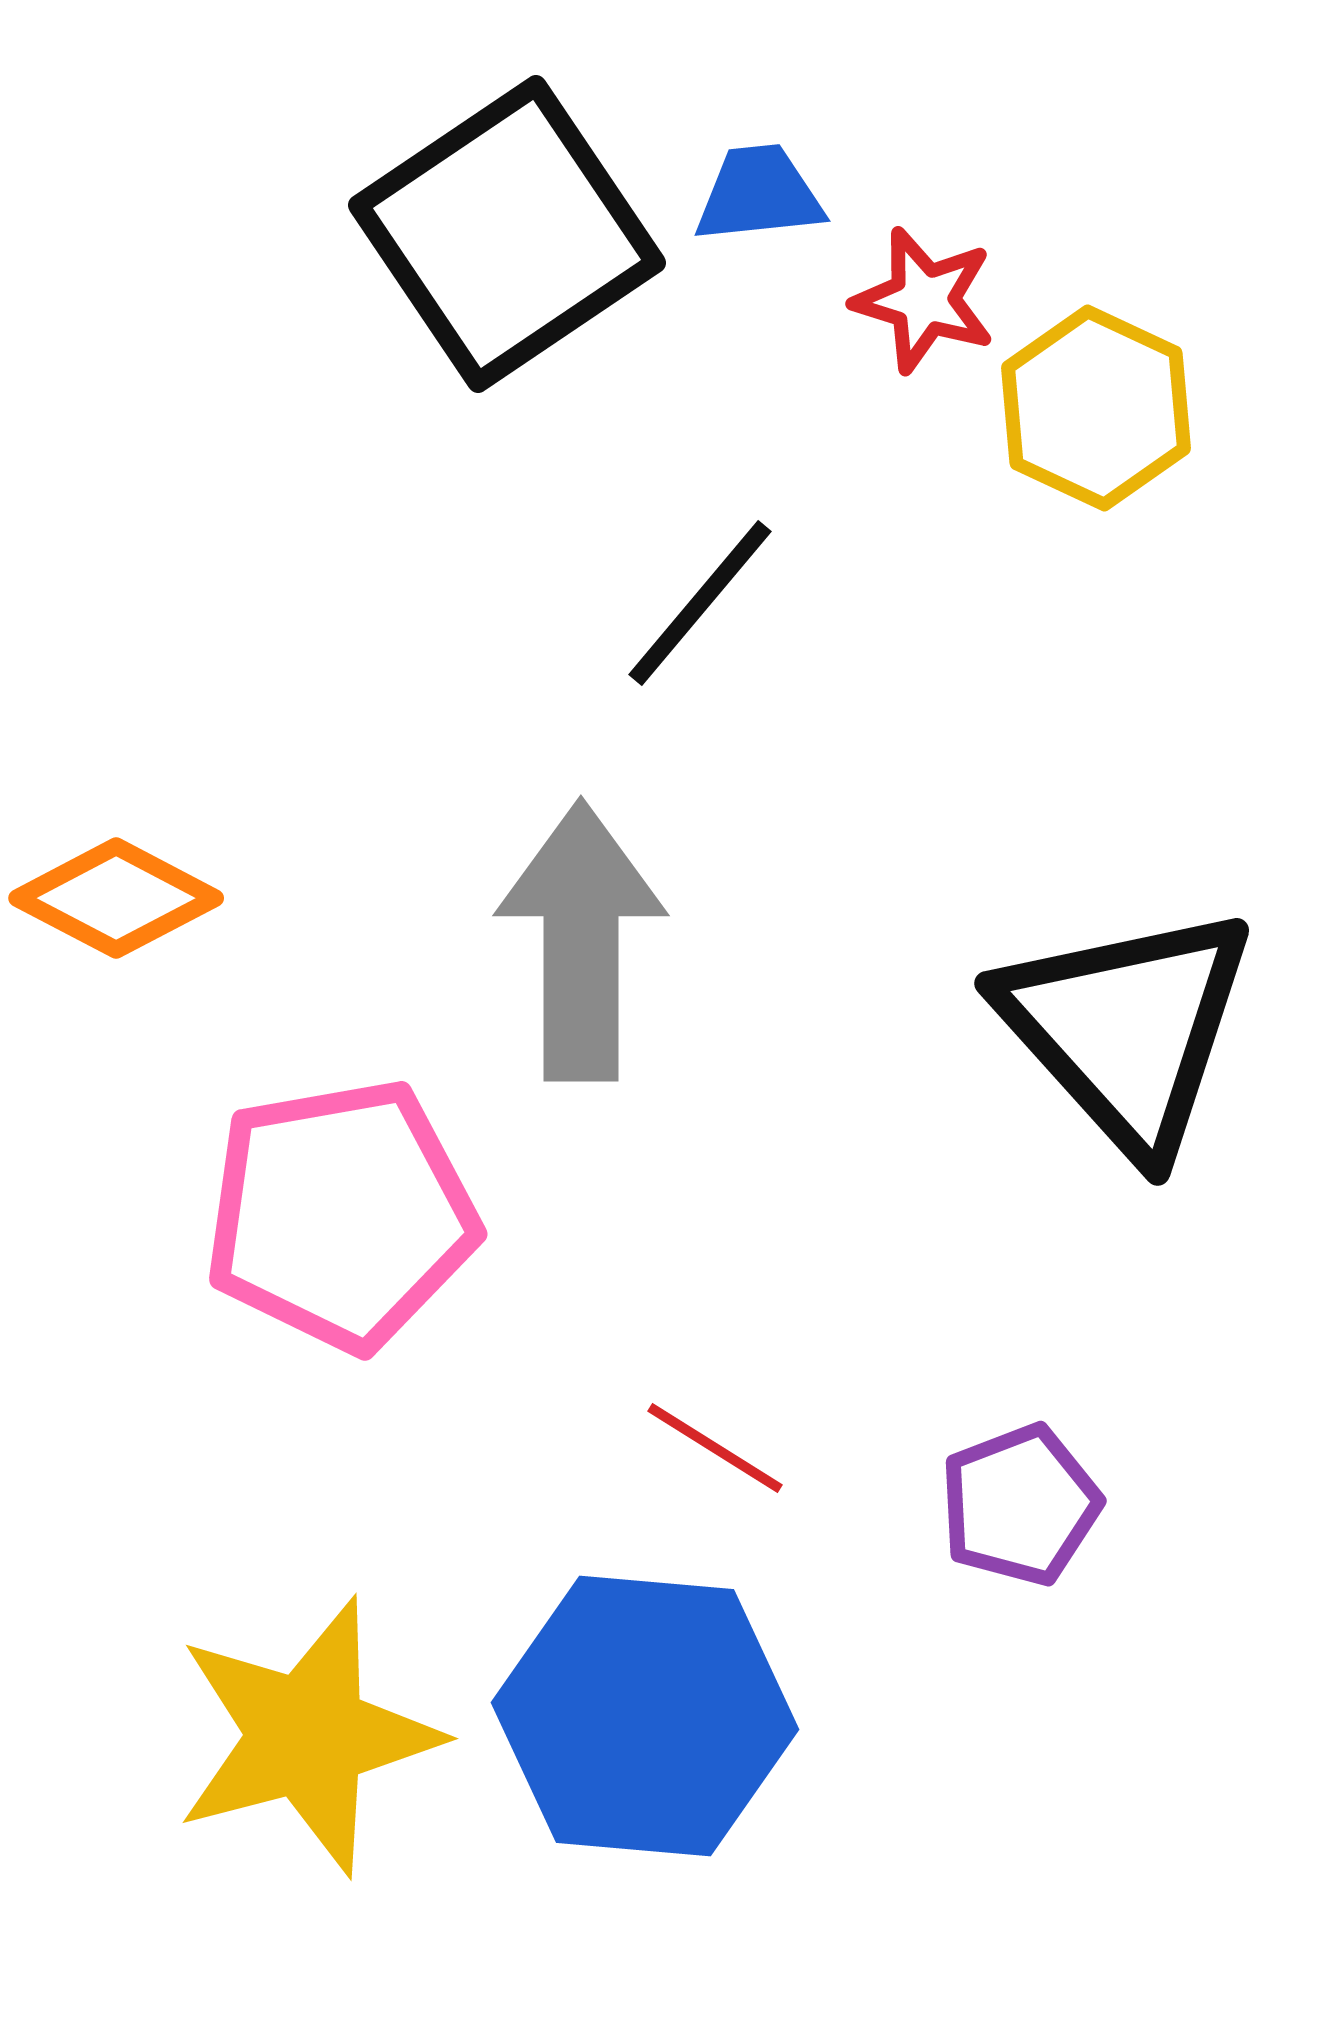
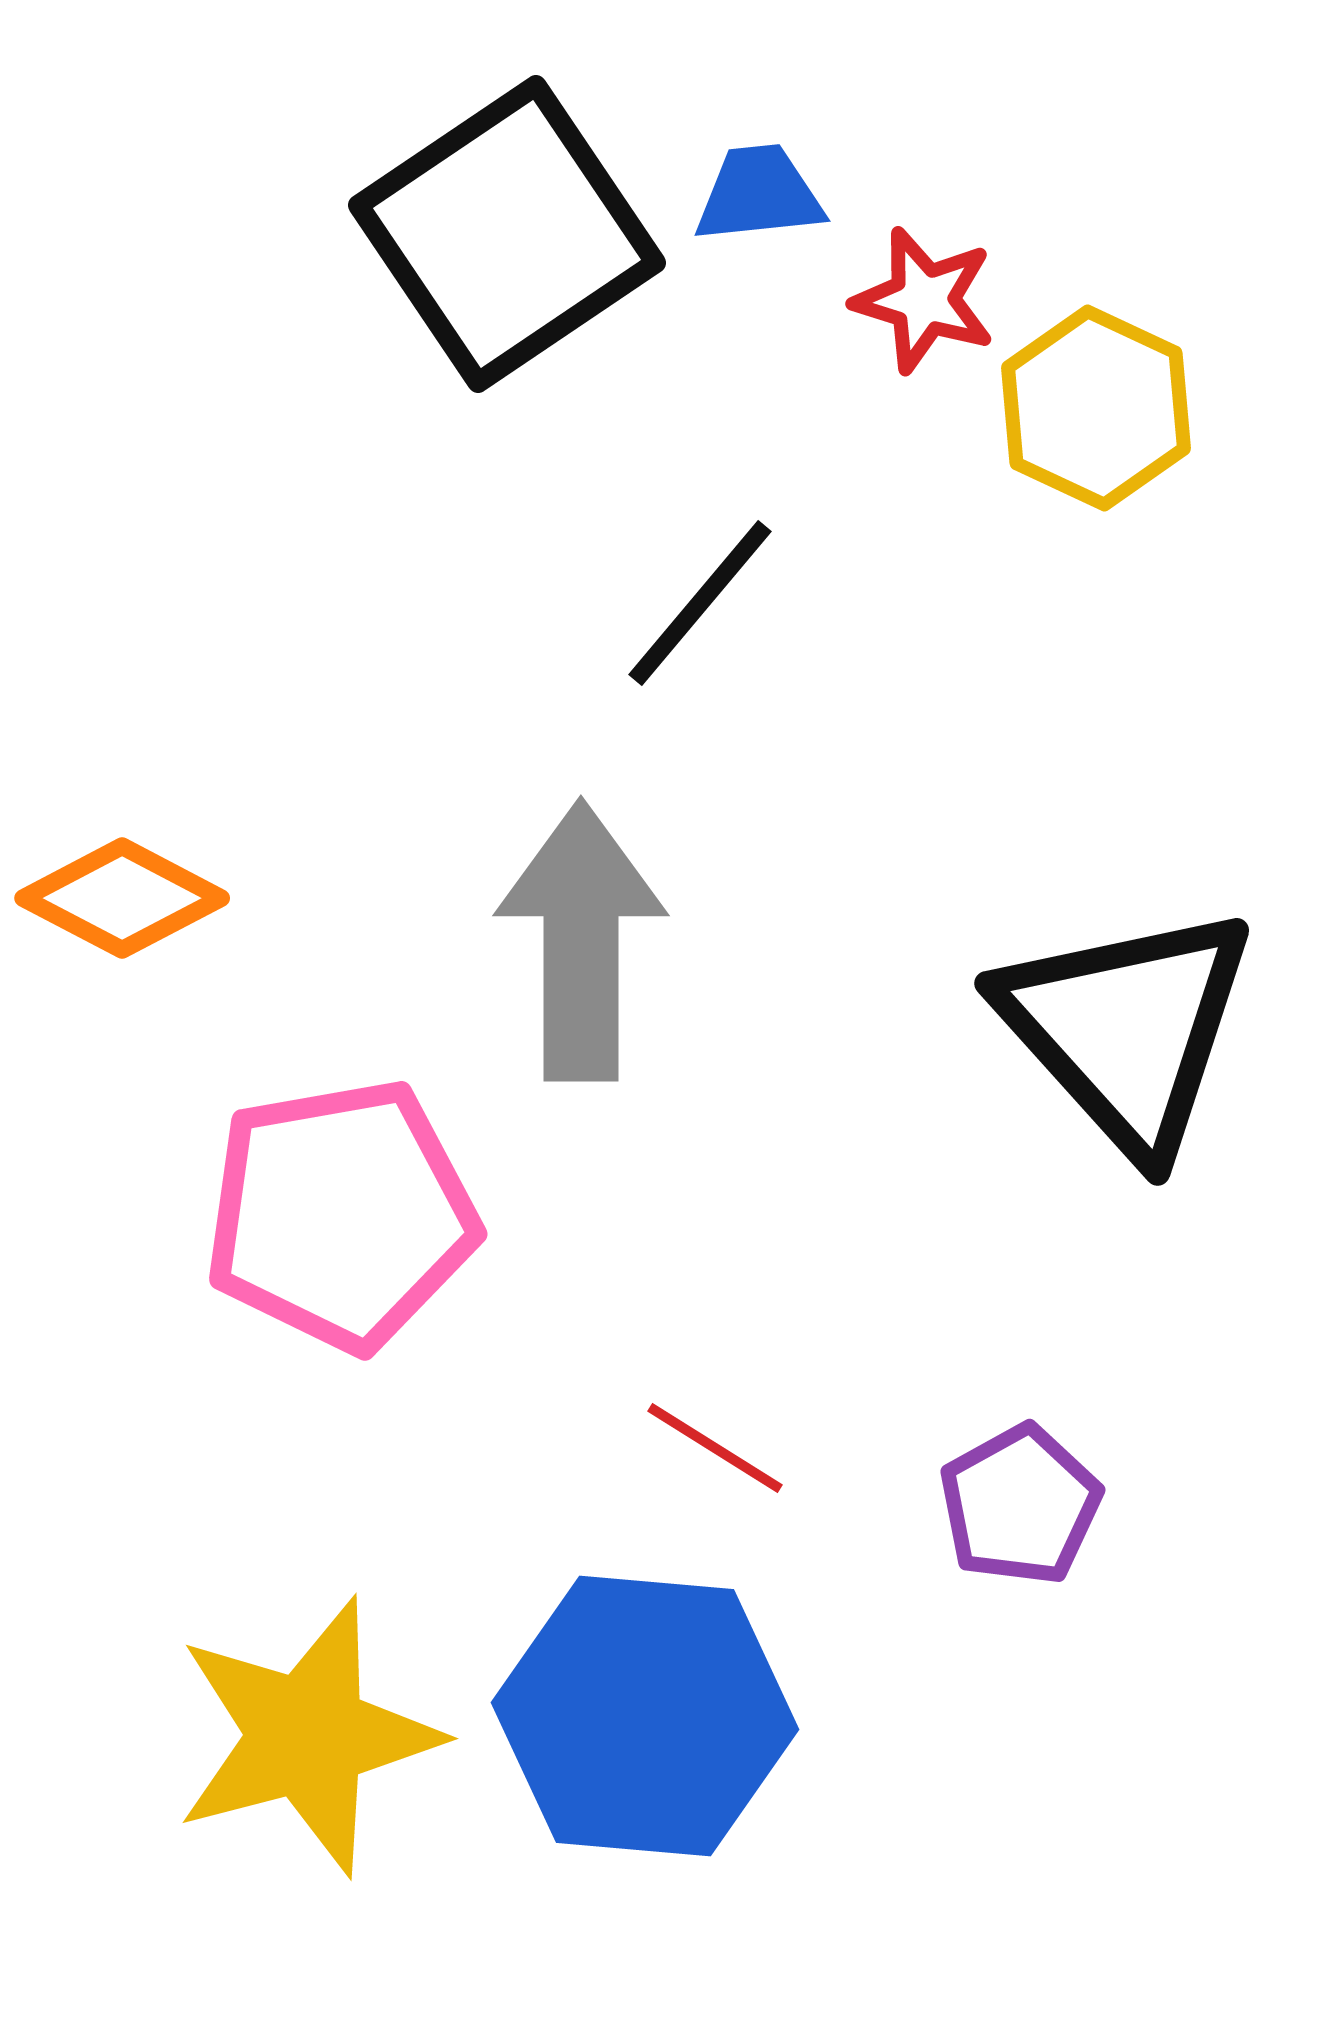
orange diamond: moved 6 px right
purple pentagon: rotated 8 degrees counterclockwise
